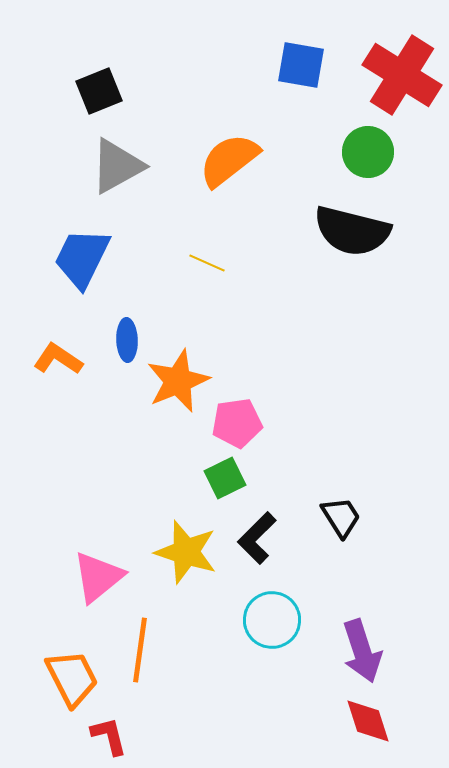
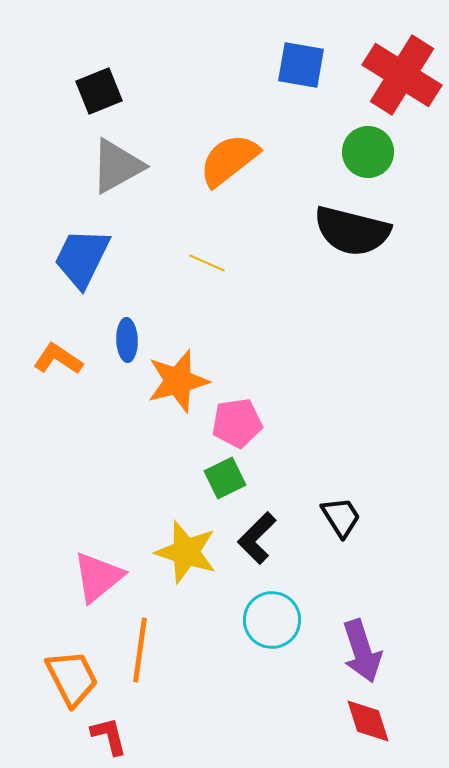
orange star: rotated 8 degrees clockwise
